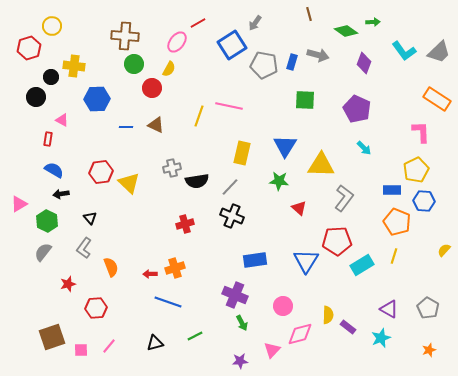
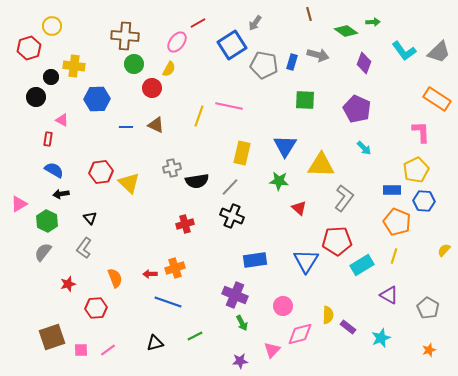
orange semicircle at (111, 267): moved 4 px right, 11 px down
purple triangle at (389, 309): moved 14 px up
pink line at (109, 346): moved 1 px left, 4 px down; rotated 14 degrees clockwise
